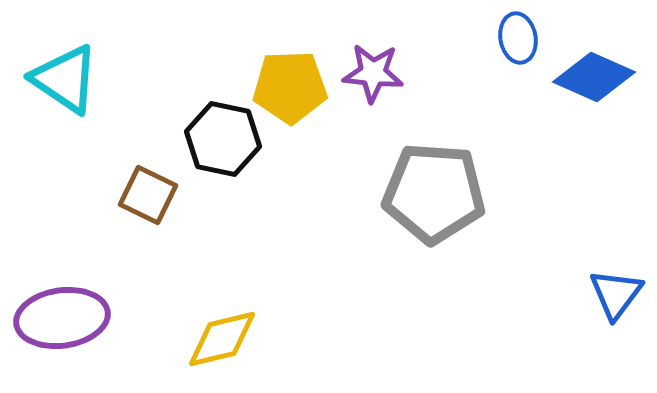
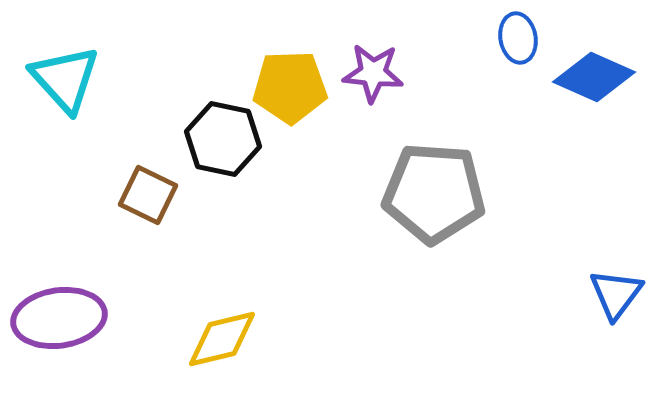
cyan triangle: rotated 14 degrees clockwise
purple ellipse: moved 3 px left
